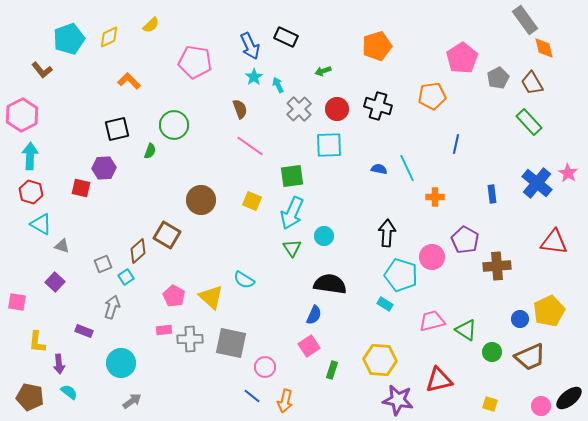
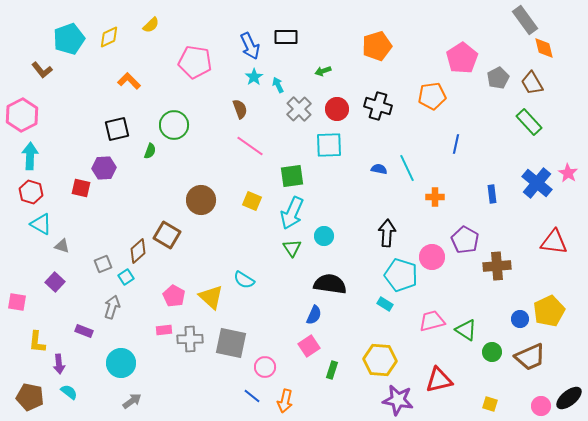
black rectangle at (286, 37): rotated 25 degrees counterclockwise
